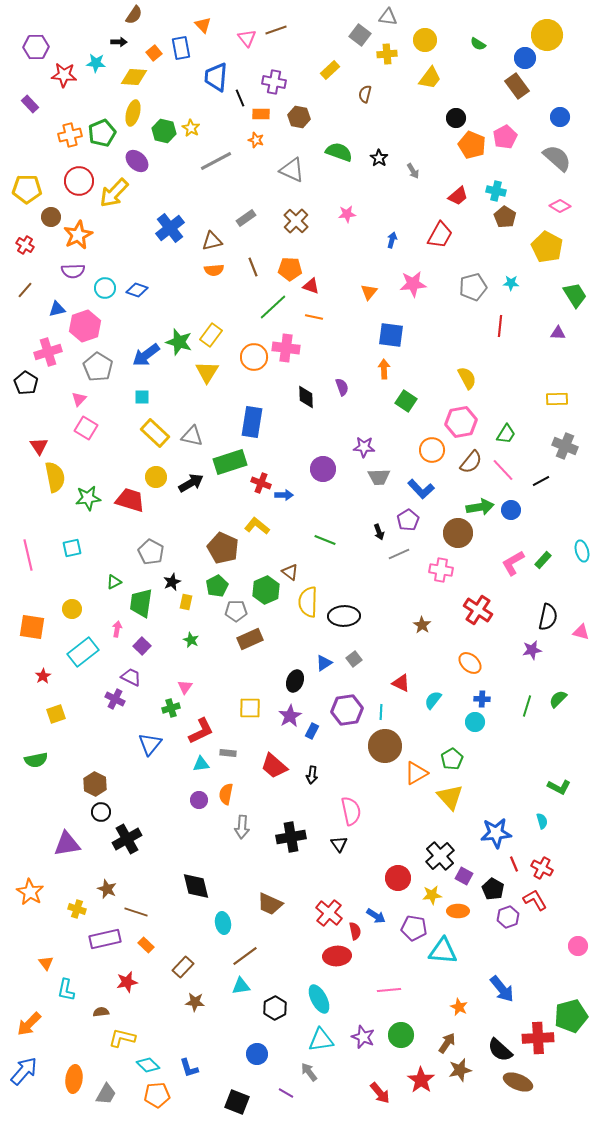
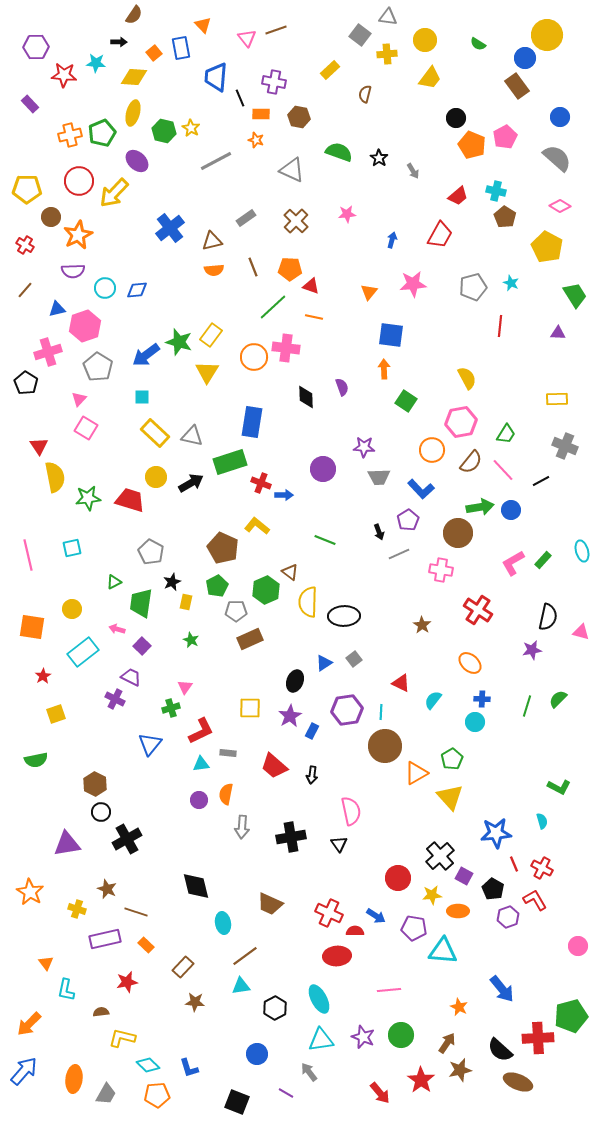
cyan star at (511, 283): rotated 21 degrees clockwise
blue diamond at (137, 290): rotated 25 degrees counterclockwise
pink arrow at (117, 629): rotated 84 degrees counterclockwise
red cross at (329, 913): rotated 16 degrees counterclockwise
red semicircle at (355, 931): rotated 78 degrees counterclockwise
